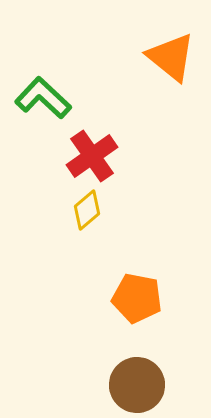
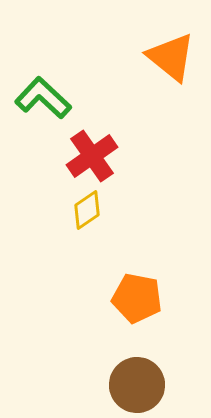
yellow diamond: rotated 6 degrees clockwise
